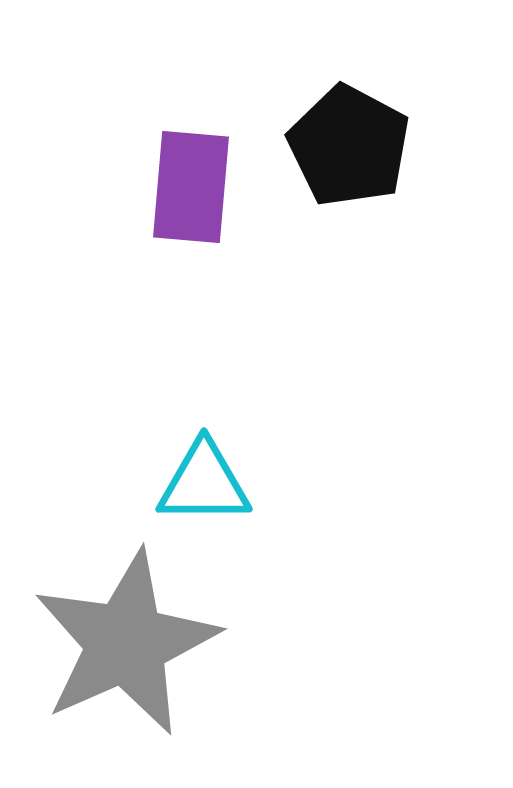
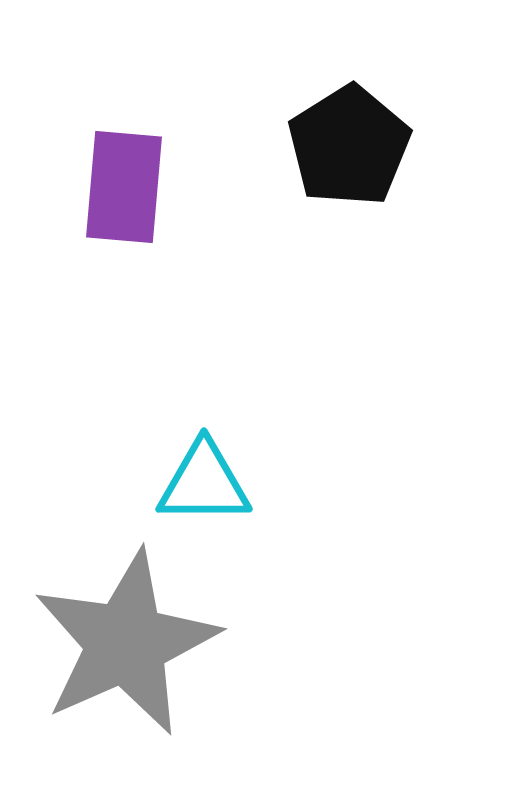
black pentagon: rotated 12 degrees clockwise
purple rectangle: moved 67 px left
